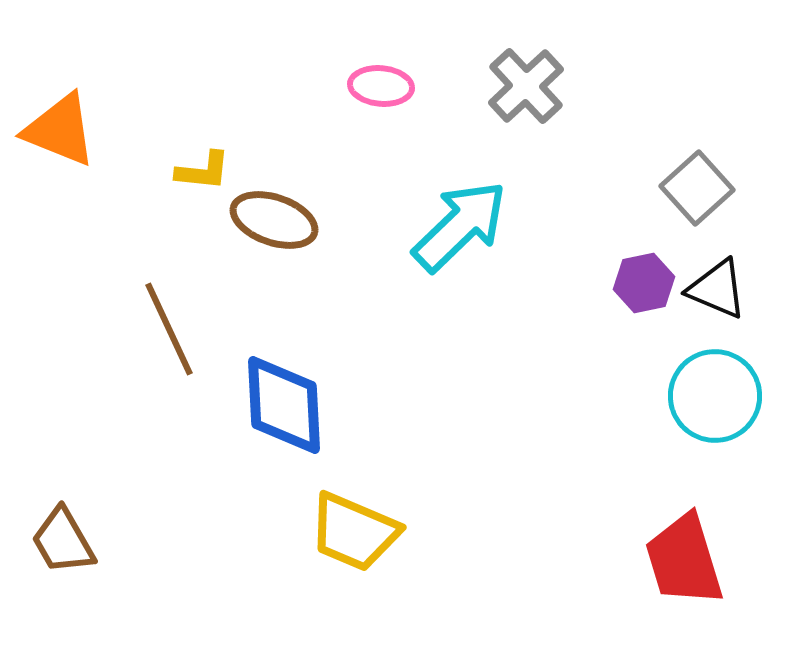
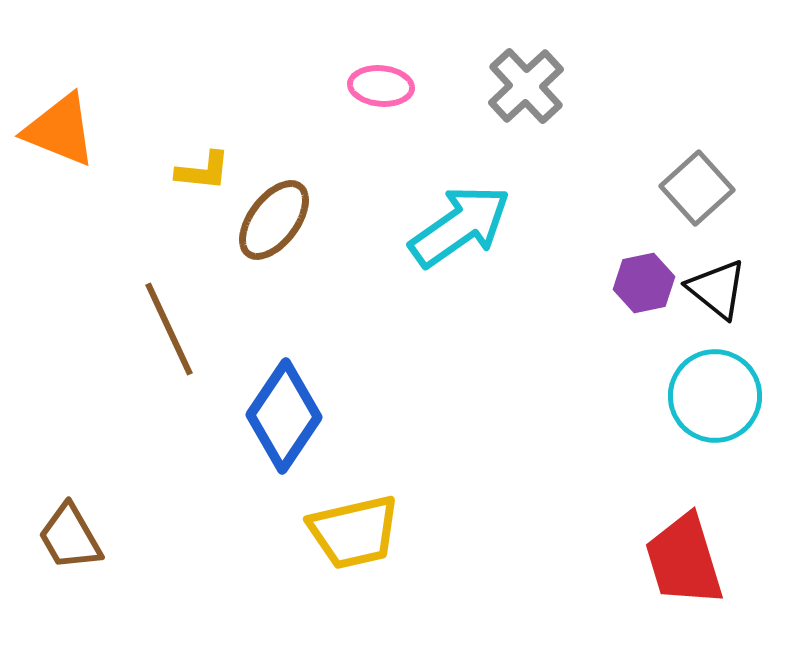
brown ellipse: rotated 72 degrees counterclockwise
cyan arrow: rotated 9 degrees clockwise
black triangle: rotated 16 degrees clockwise
blue diamond: moved 11 px down; rotated 37 degrees clockwise
yellow trapezoid: rotated 36 degrees counterclockwise
brown trapezoid: moved 7 px right, 4 px up
